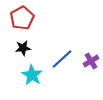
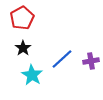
black star: rotated 28 degrees counterclockwise
purple cross: rotated 21 degrees clockwise
